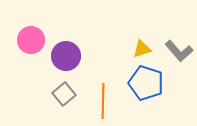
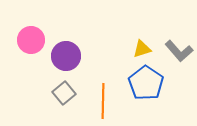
blue pentagon: rotated 16 degrees clockwise
gray square: moved 1 px up
